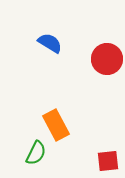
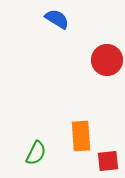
blue semicircle: moved 7 px right, 24 px up
red circle: moved 1 px down
orange rectangle: moved 25 px right, 11 px down; rotated 24 degrees clockwise
